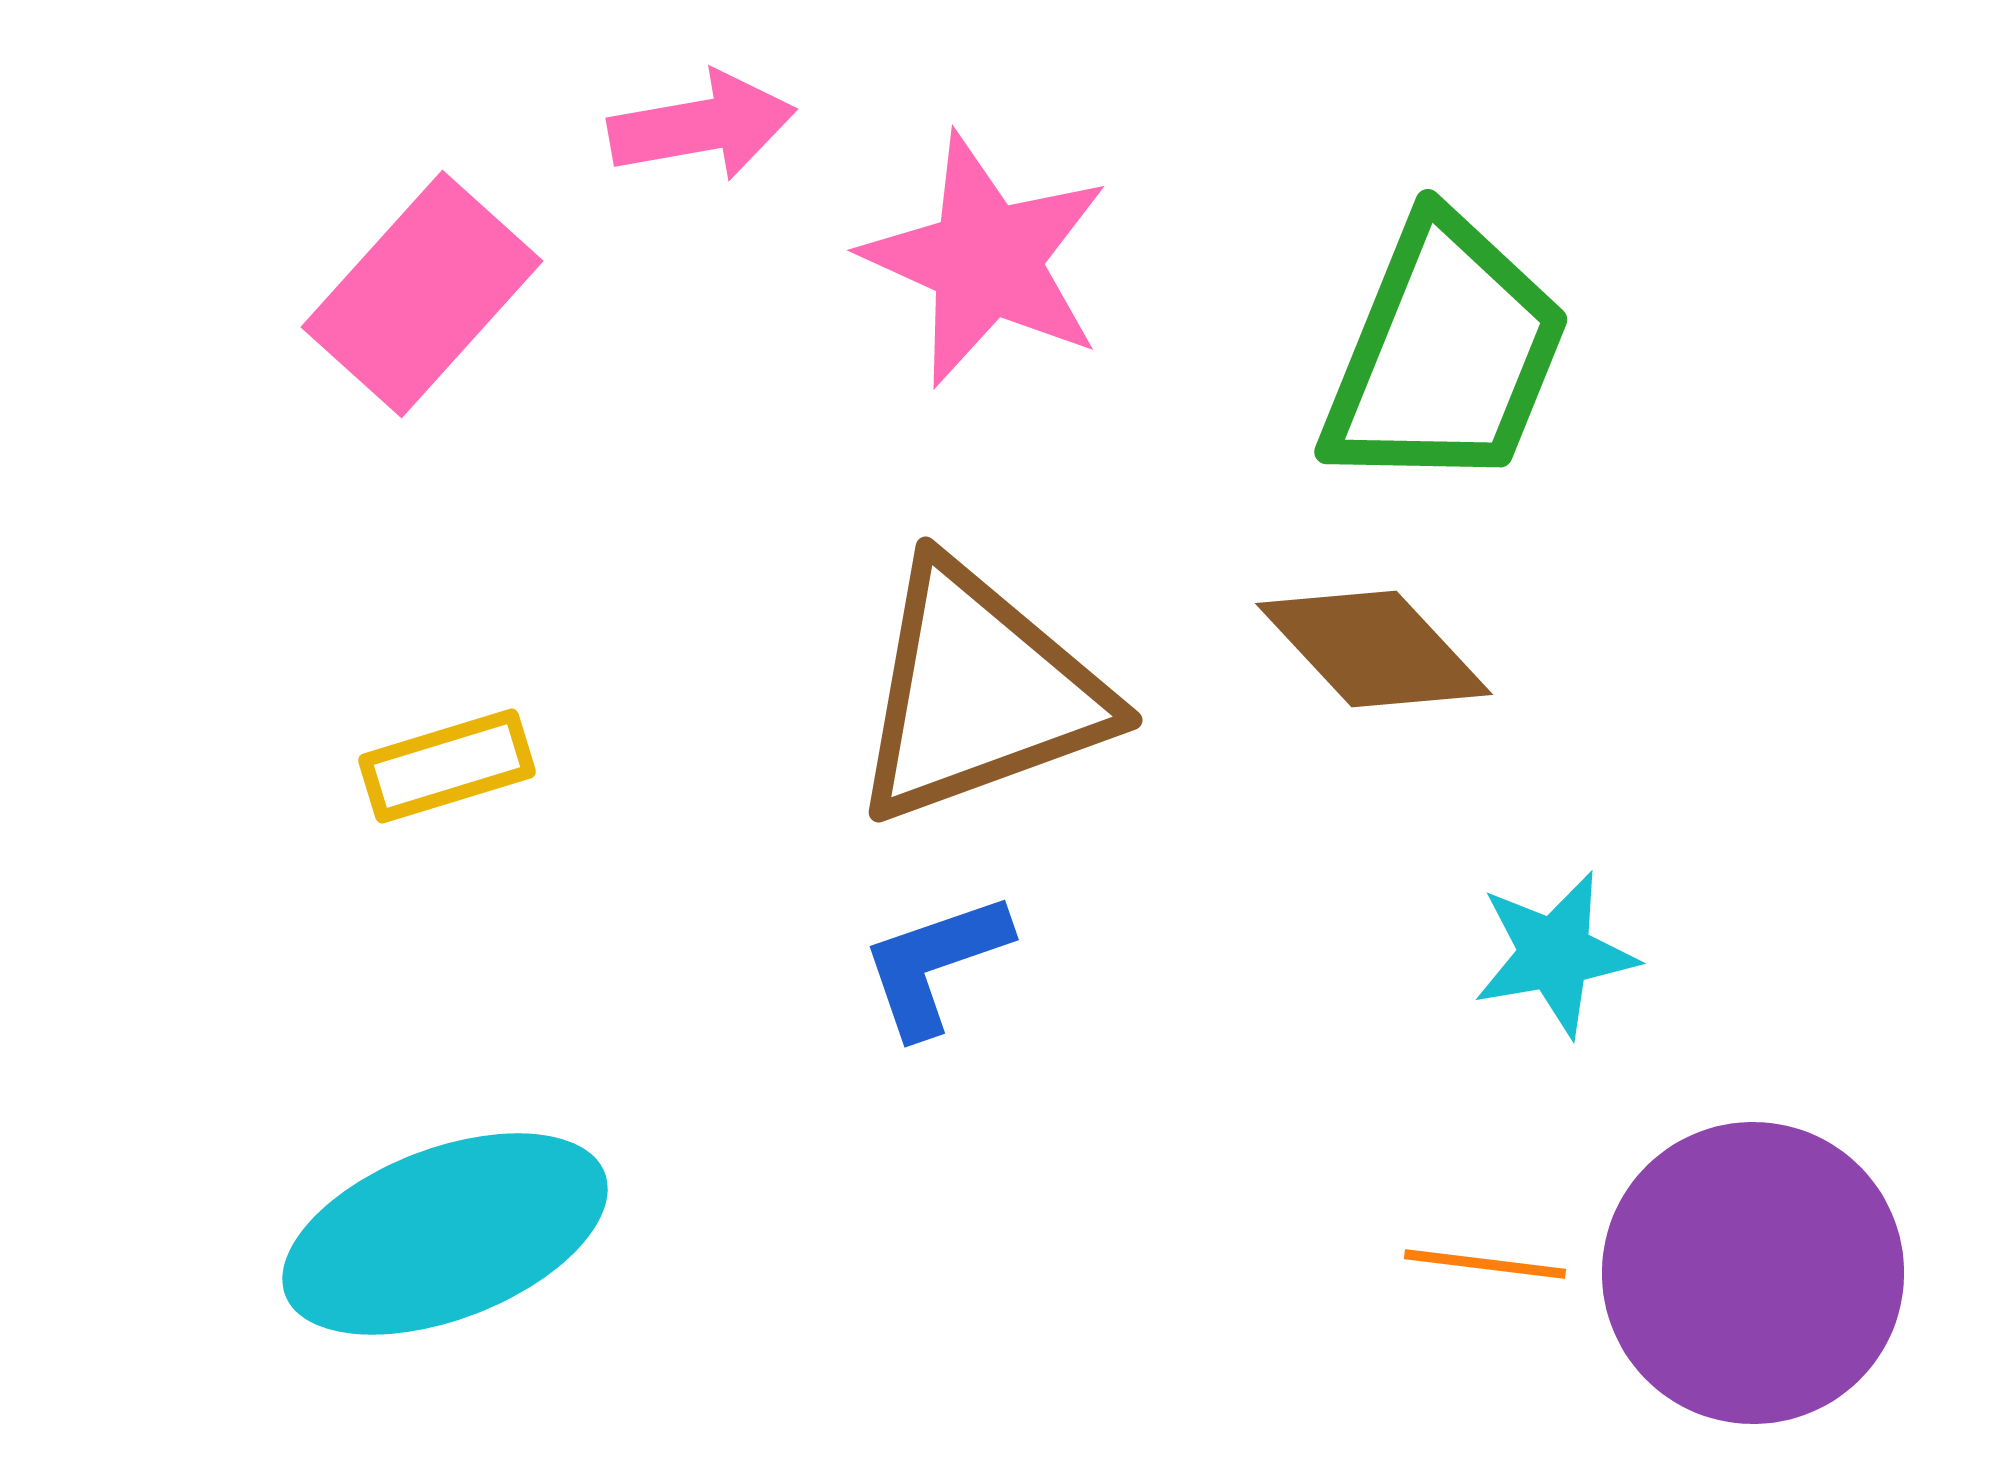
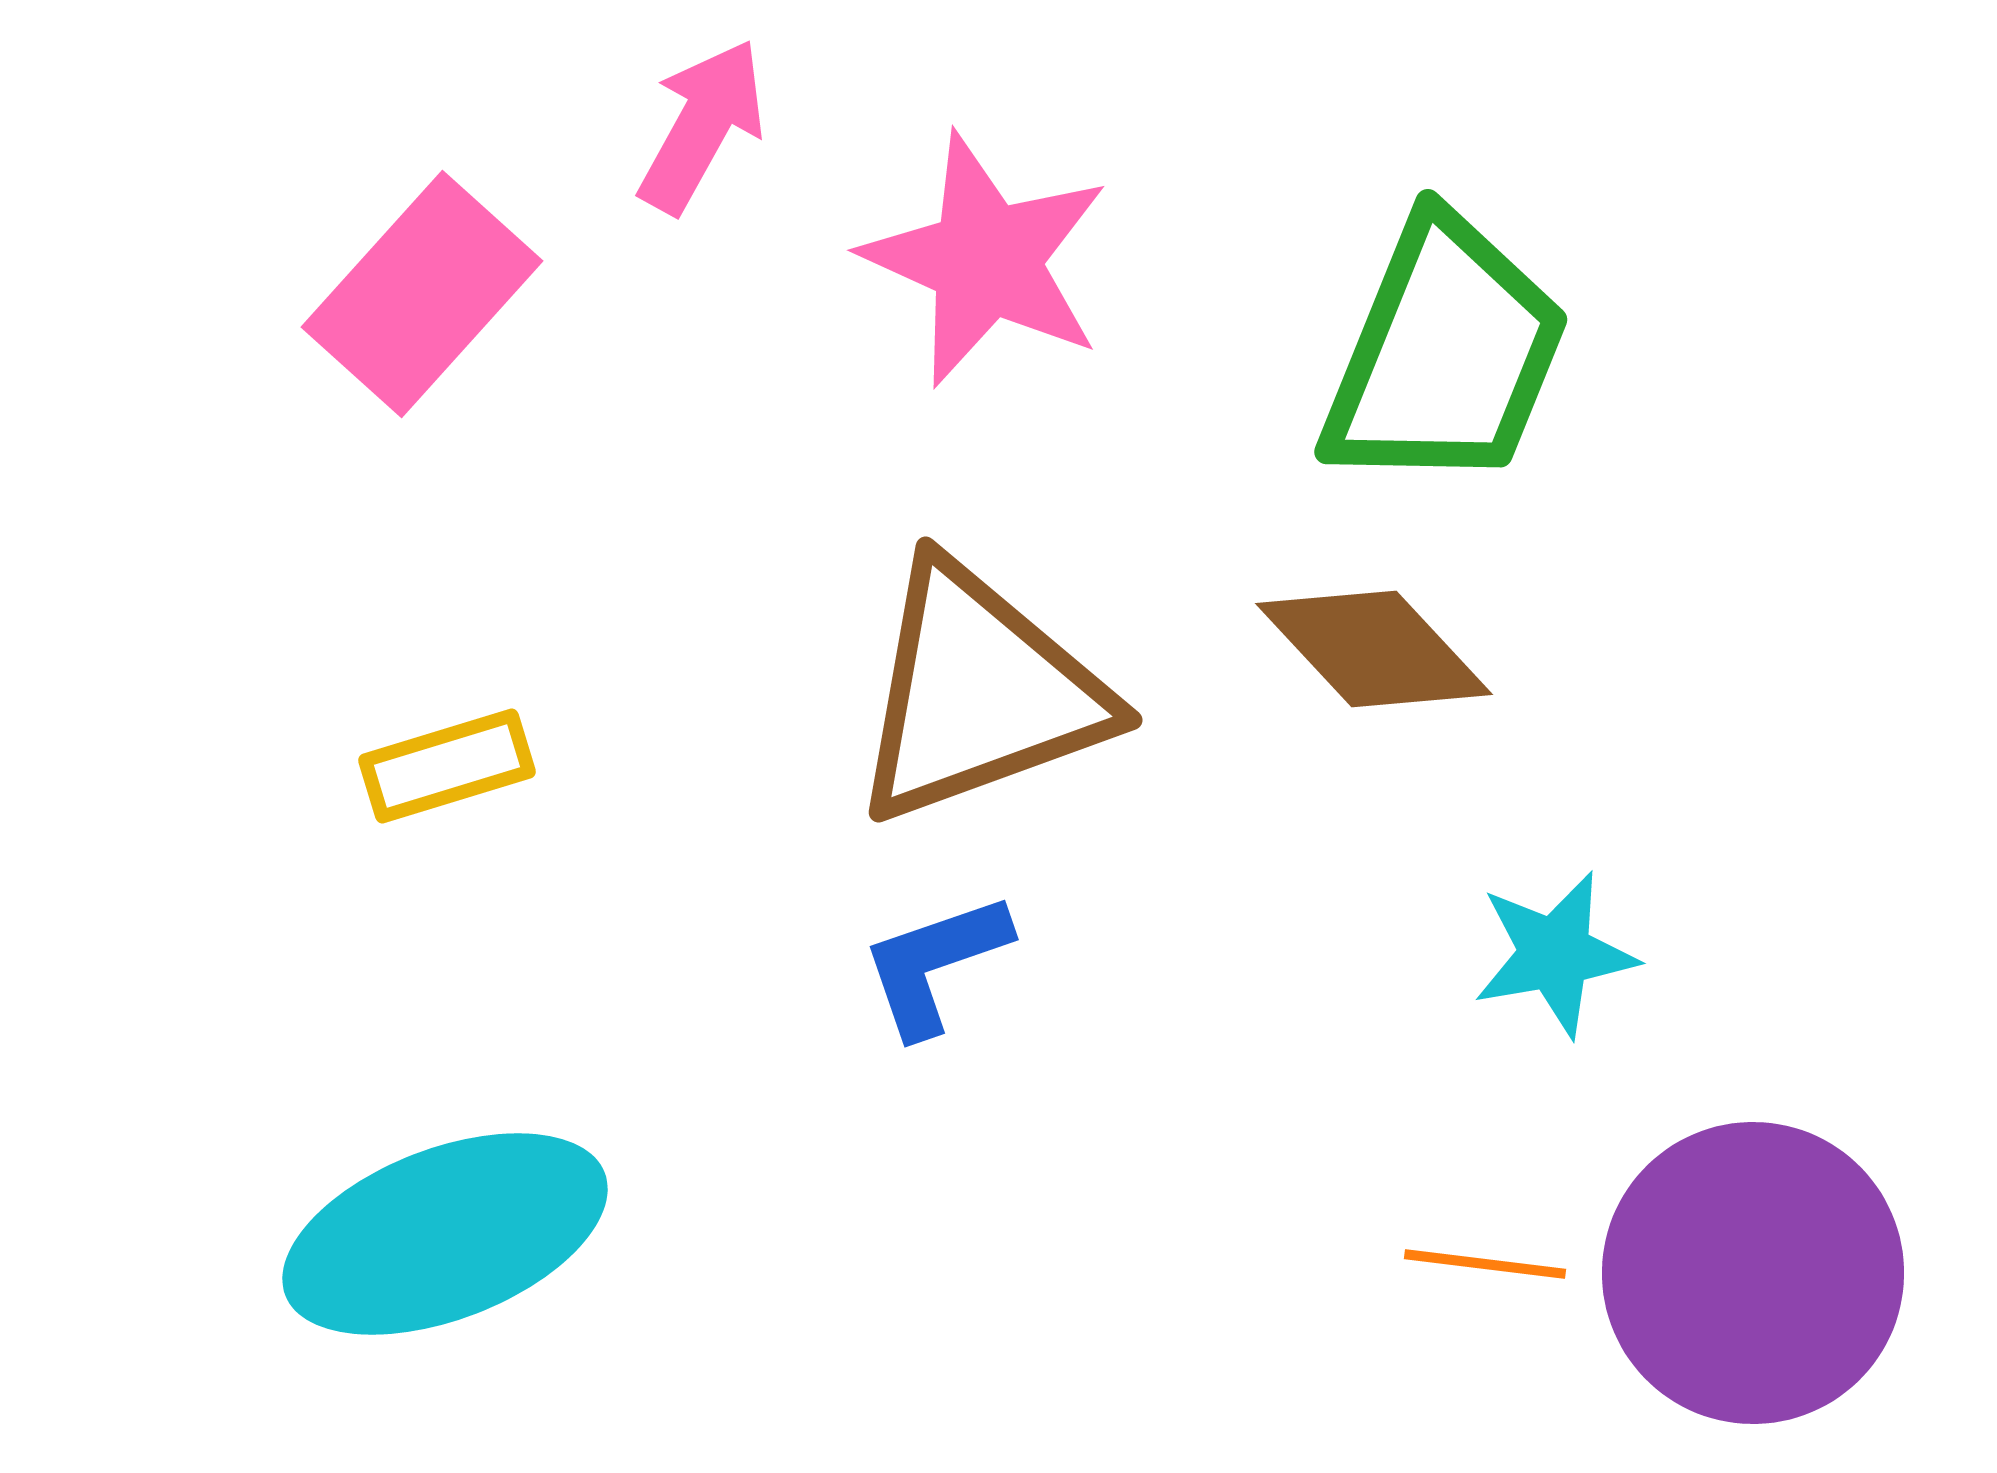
pink arrow: rotated 51 degrees counterclockwise
